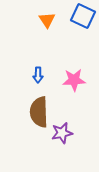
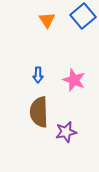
blue square: rotated 25 degrees clockwise
pink star: rotated 25 degrees clockwise
purple star: moved 4 px right, 1 px up
